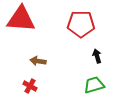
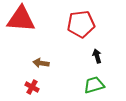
red pentagon: rotated 8 degrees counterclockwise
brown arrow: moved 3 px right, 2 px down
red cross: moved 2 px right, 1 px down
